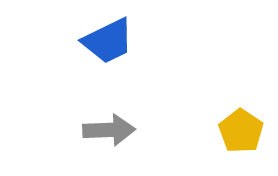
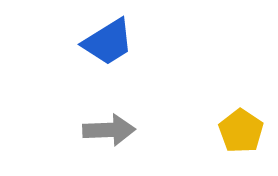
blue trapezoid: moved 1 px down; rotated 6 degrees counterclockwise
